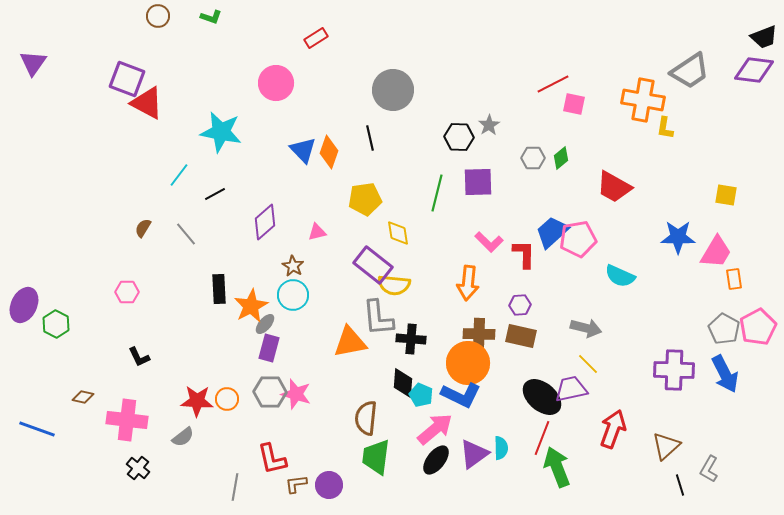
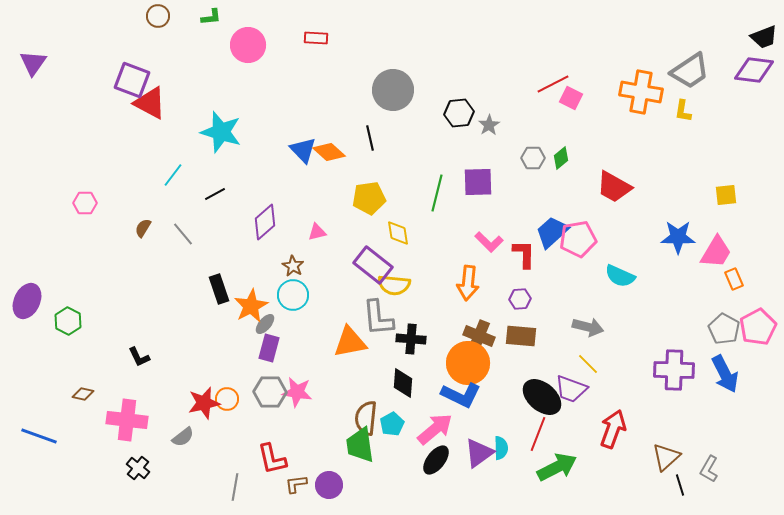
green L-shape at (211, 17): rotated 25 degrees counterclockwise
red rectangle at (316, 38): rotated 35 degrees clockwise
purple square at (127, 79): moved 5 px right, 1 px down
pink circle at (276, 83): moved 28 px left, 38 px up
orange cross at (643, 100): moved 2 px left, 8 px up
red triangle at (147, 103): moved 3 px right
pink square at (574, 104): moved 3 px left, 6 px up; rotated 15 degrees clockwise
yellow L-shape at (665, 128): moved 18 px right, 17 px up
cyan star at (221, 132): rotated 6 degrees clockwise
black hexagon at (459, 137): moved 24 px up; rotated 8 degrees counterclockwise
orange diamond at (329, 152): rotated 68 degrees counterclockwise
cyan line at (179, 175): moved 6 px left
yellow square at (726, 195): rotated 15 degrees counterclockwise
yellow pentagon at (365, 199): moved 4 px right, 1 px up
gray line at (186, 234): moved 3 px left
orange rectangle at (734, 279): rotated 15 degrees counterclockwise
black rectangle at (219, 289): rotated 16 degrees counterclockwise
pink hexagon at (127, 292): moved 42 px left, 89 px up
purple ellipse at (24, 305): moved 3 px right, 4 px up
purple hexagon at (520, 305): moved 6 px up
green hexagon at (56, 324): moved 12 px right, 3 px up
gray arrow at (586, 328): moved 2 px right, 1 px up
brown cross at (479, 334): moved 2 px down; rotated 20 degrees clockwise
brown rectangle at (521, 336): rotated 8 degrees counterclockwise
purple trapezoid at (571, 389): rotated 148 degrees counterclockwise
pink star at (296, 394): moved 1 px right, 2 px up; rotated 8 degrees counterclockwise
cyan pentagon at (421, 395): moved 29 px left, 29 px down; rotated 20 degrees clockwise
brown diamond at (83, 397): moved 3 px up
red star at (197, 401): moved 7 px right, 2 px down; rotated 16 degrees counterclockwise
blue line at (37, 429): moved 2 px right, 7 px down
red line at (542, 438): moved 4 px left, 4 px up
brown triangle at (666, 446): moved 11 px down
purple triangle at (474, 454): moved 5 px right, 1 px up
green trapezoid at (376, 457): moved 16 px left, 12 px up; rotated 15 degrees counterclockwise
green arrow at (557, 467): rotated 84 degrees clockwise
